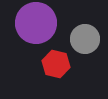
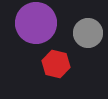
gray circle: moved 3 px right, 6 px up
